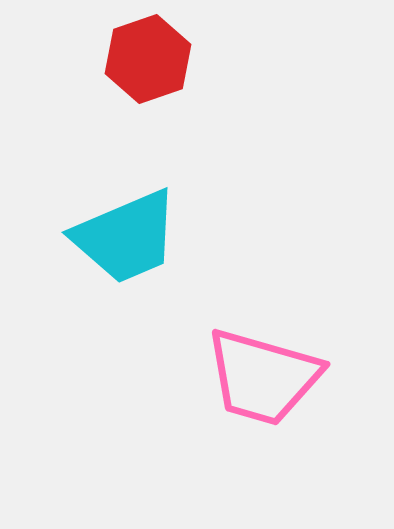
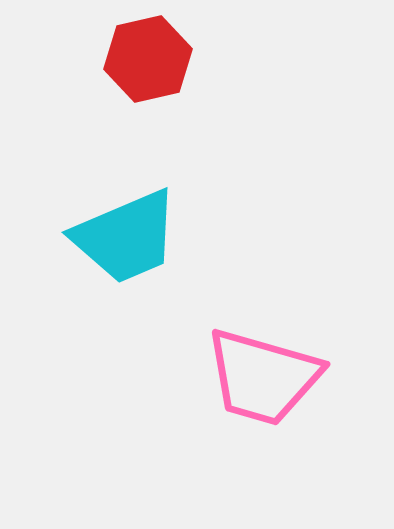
red hexagon: rotated 6 degrees clockwise
